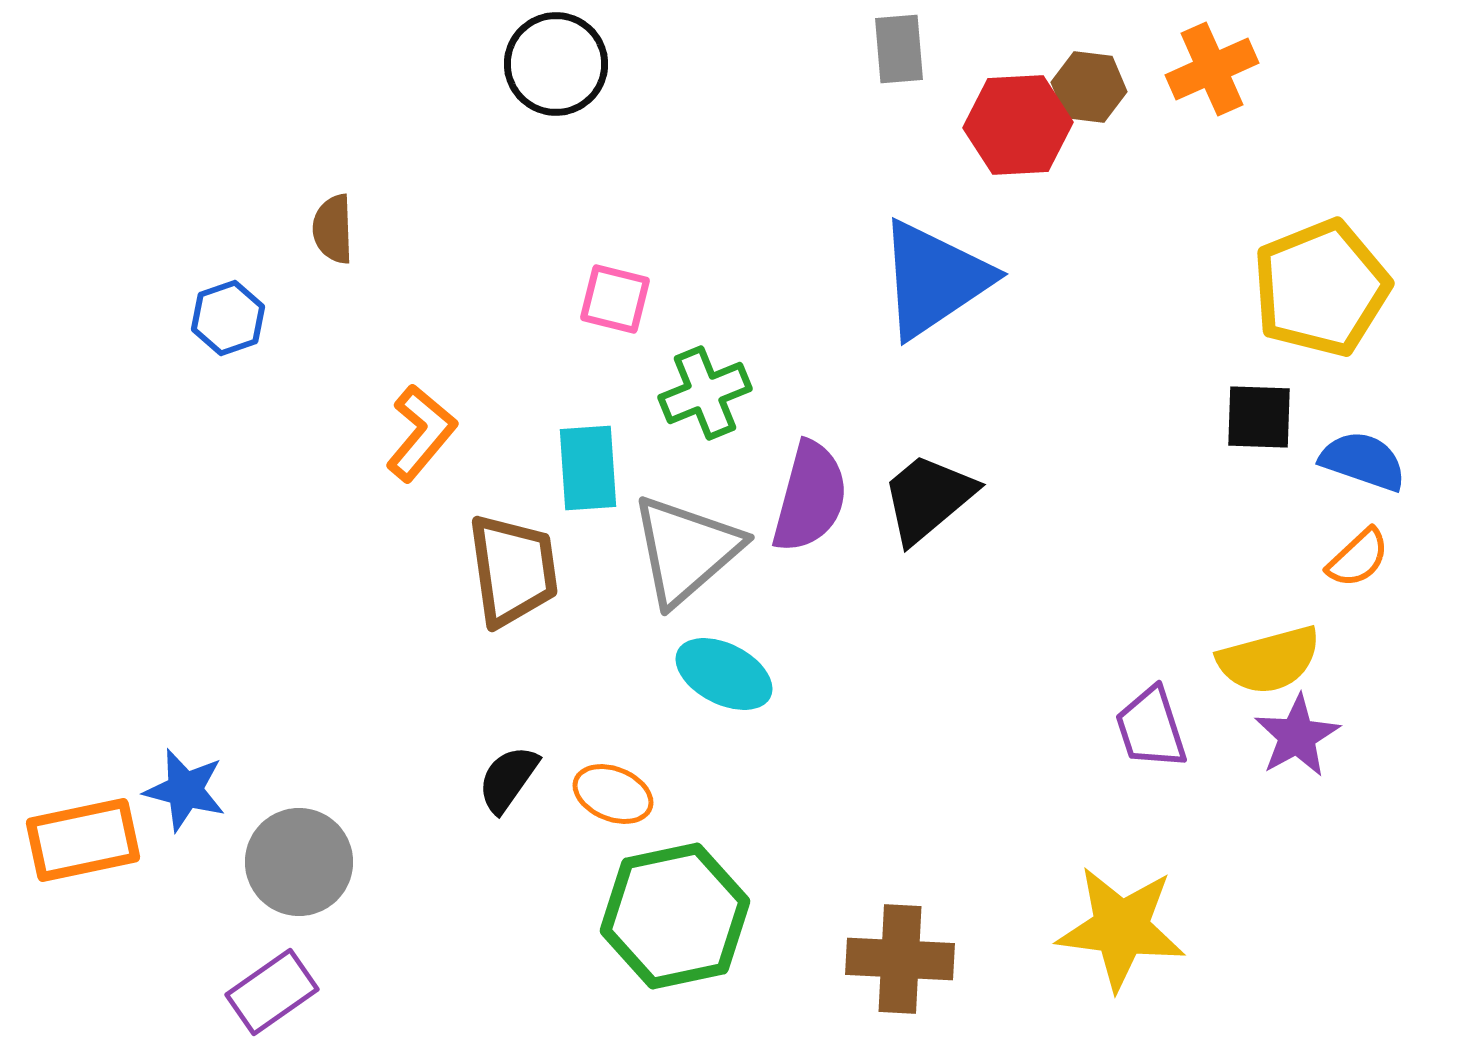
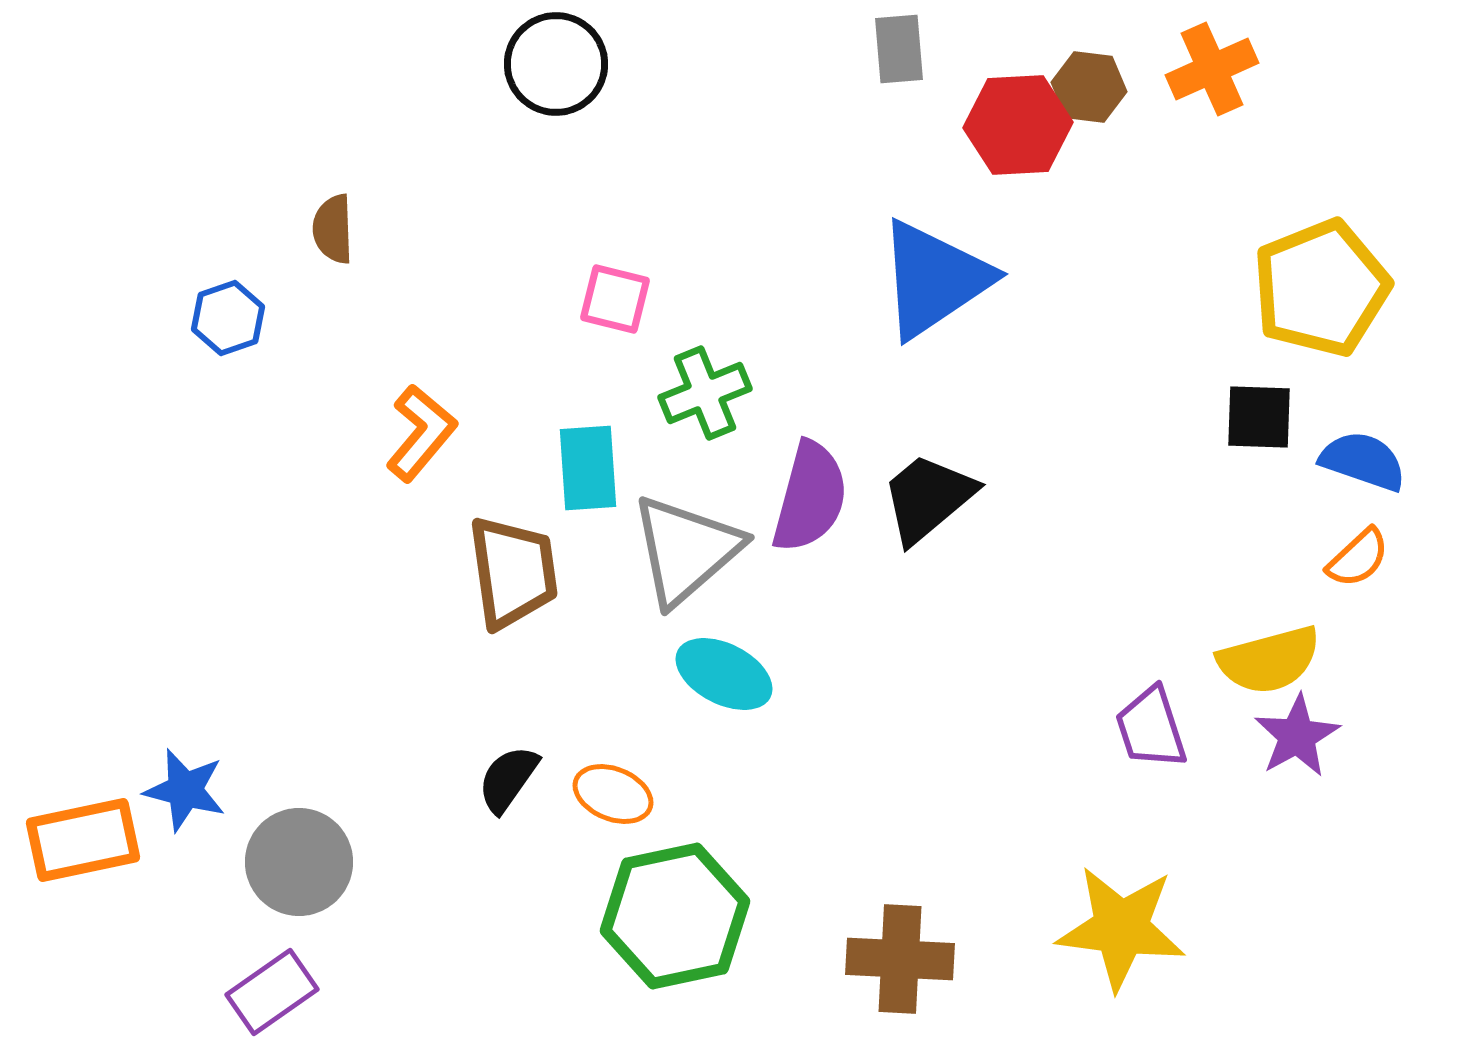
brown trapezoid: moved 2 px down
